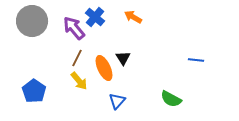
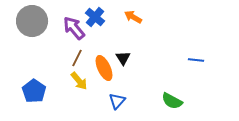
green semicircle: moved 1 px right, 2 px down
